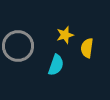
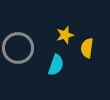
gray circle: moved 2 px down
